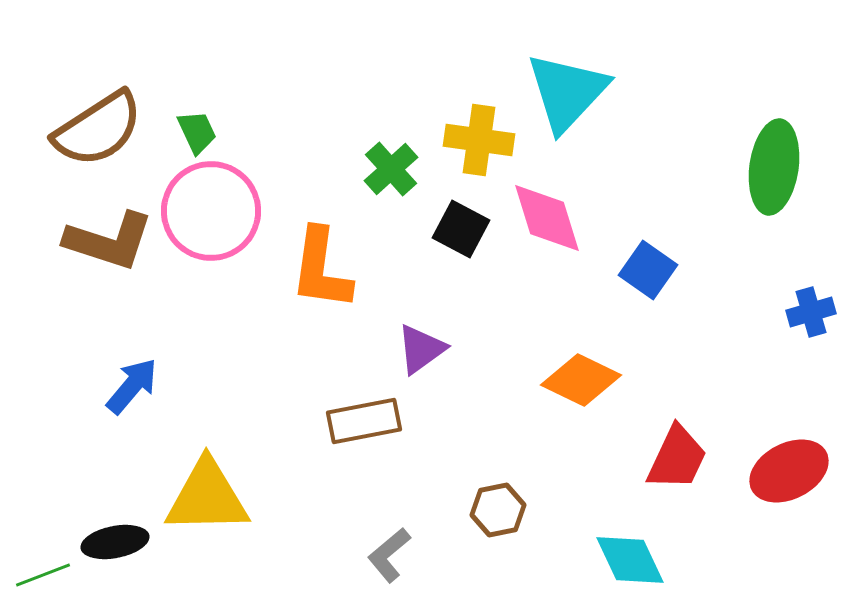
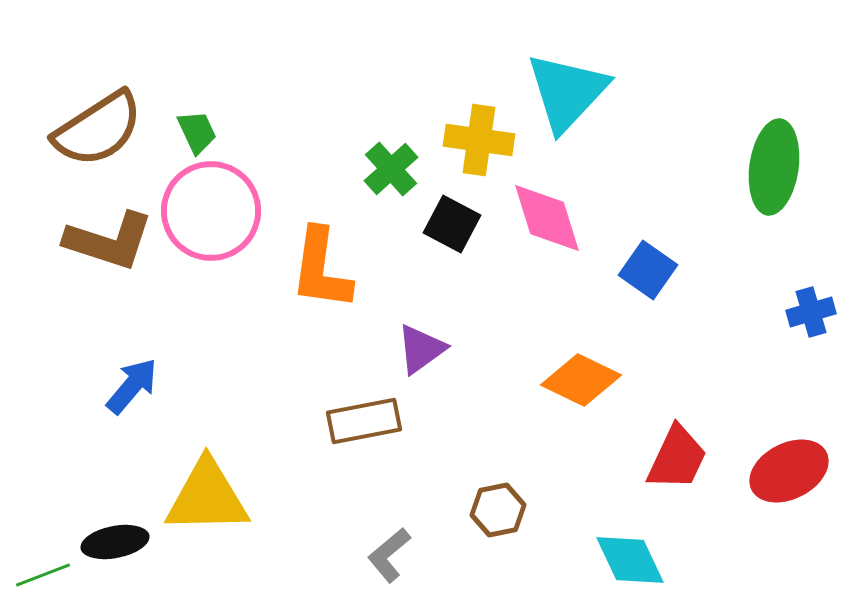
black square: moved 9 px left, 5 px up
